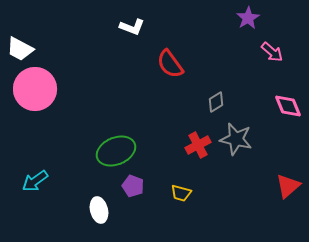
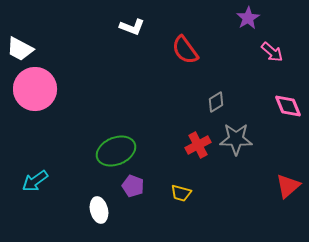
red semicircle: moved 15 px right, 14 px up
gray star: rotated 12 degrees counterclockwise
